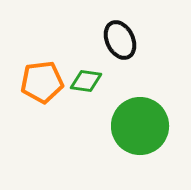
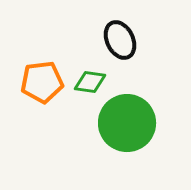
green diamond: moved 4 px right, 1 px down
green circle: moved 13 px left, 3 px up
